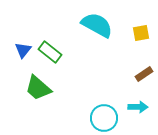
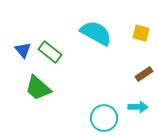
cyan semicircle: moved 1 px left, 8 px down
yellow square: rotated 24 degrees clockwise
blue triangle: rotated 18 degrees counterclockwise
